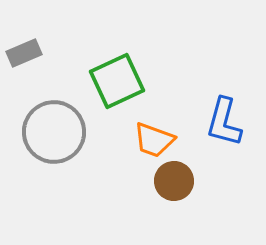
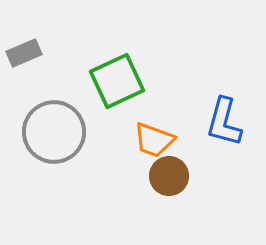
brown circle: moved 5 px left, 5 px up
